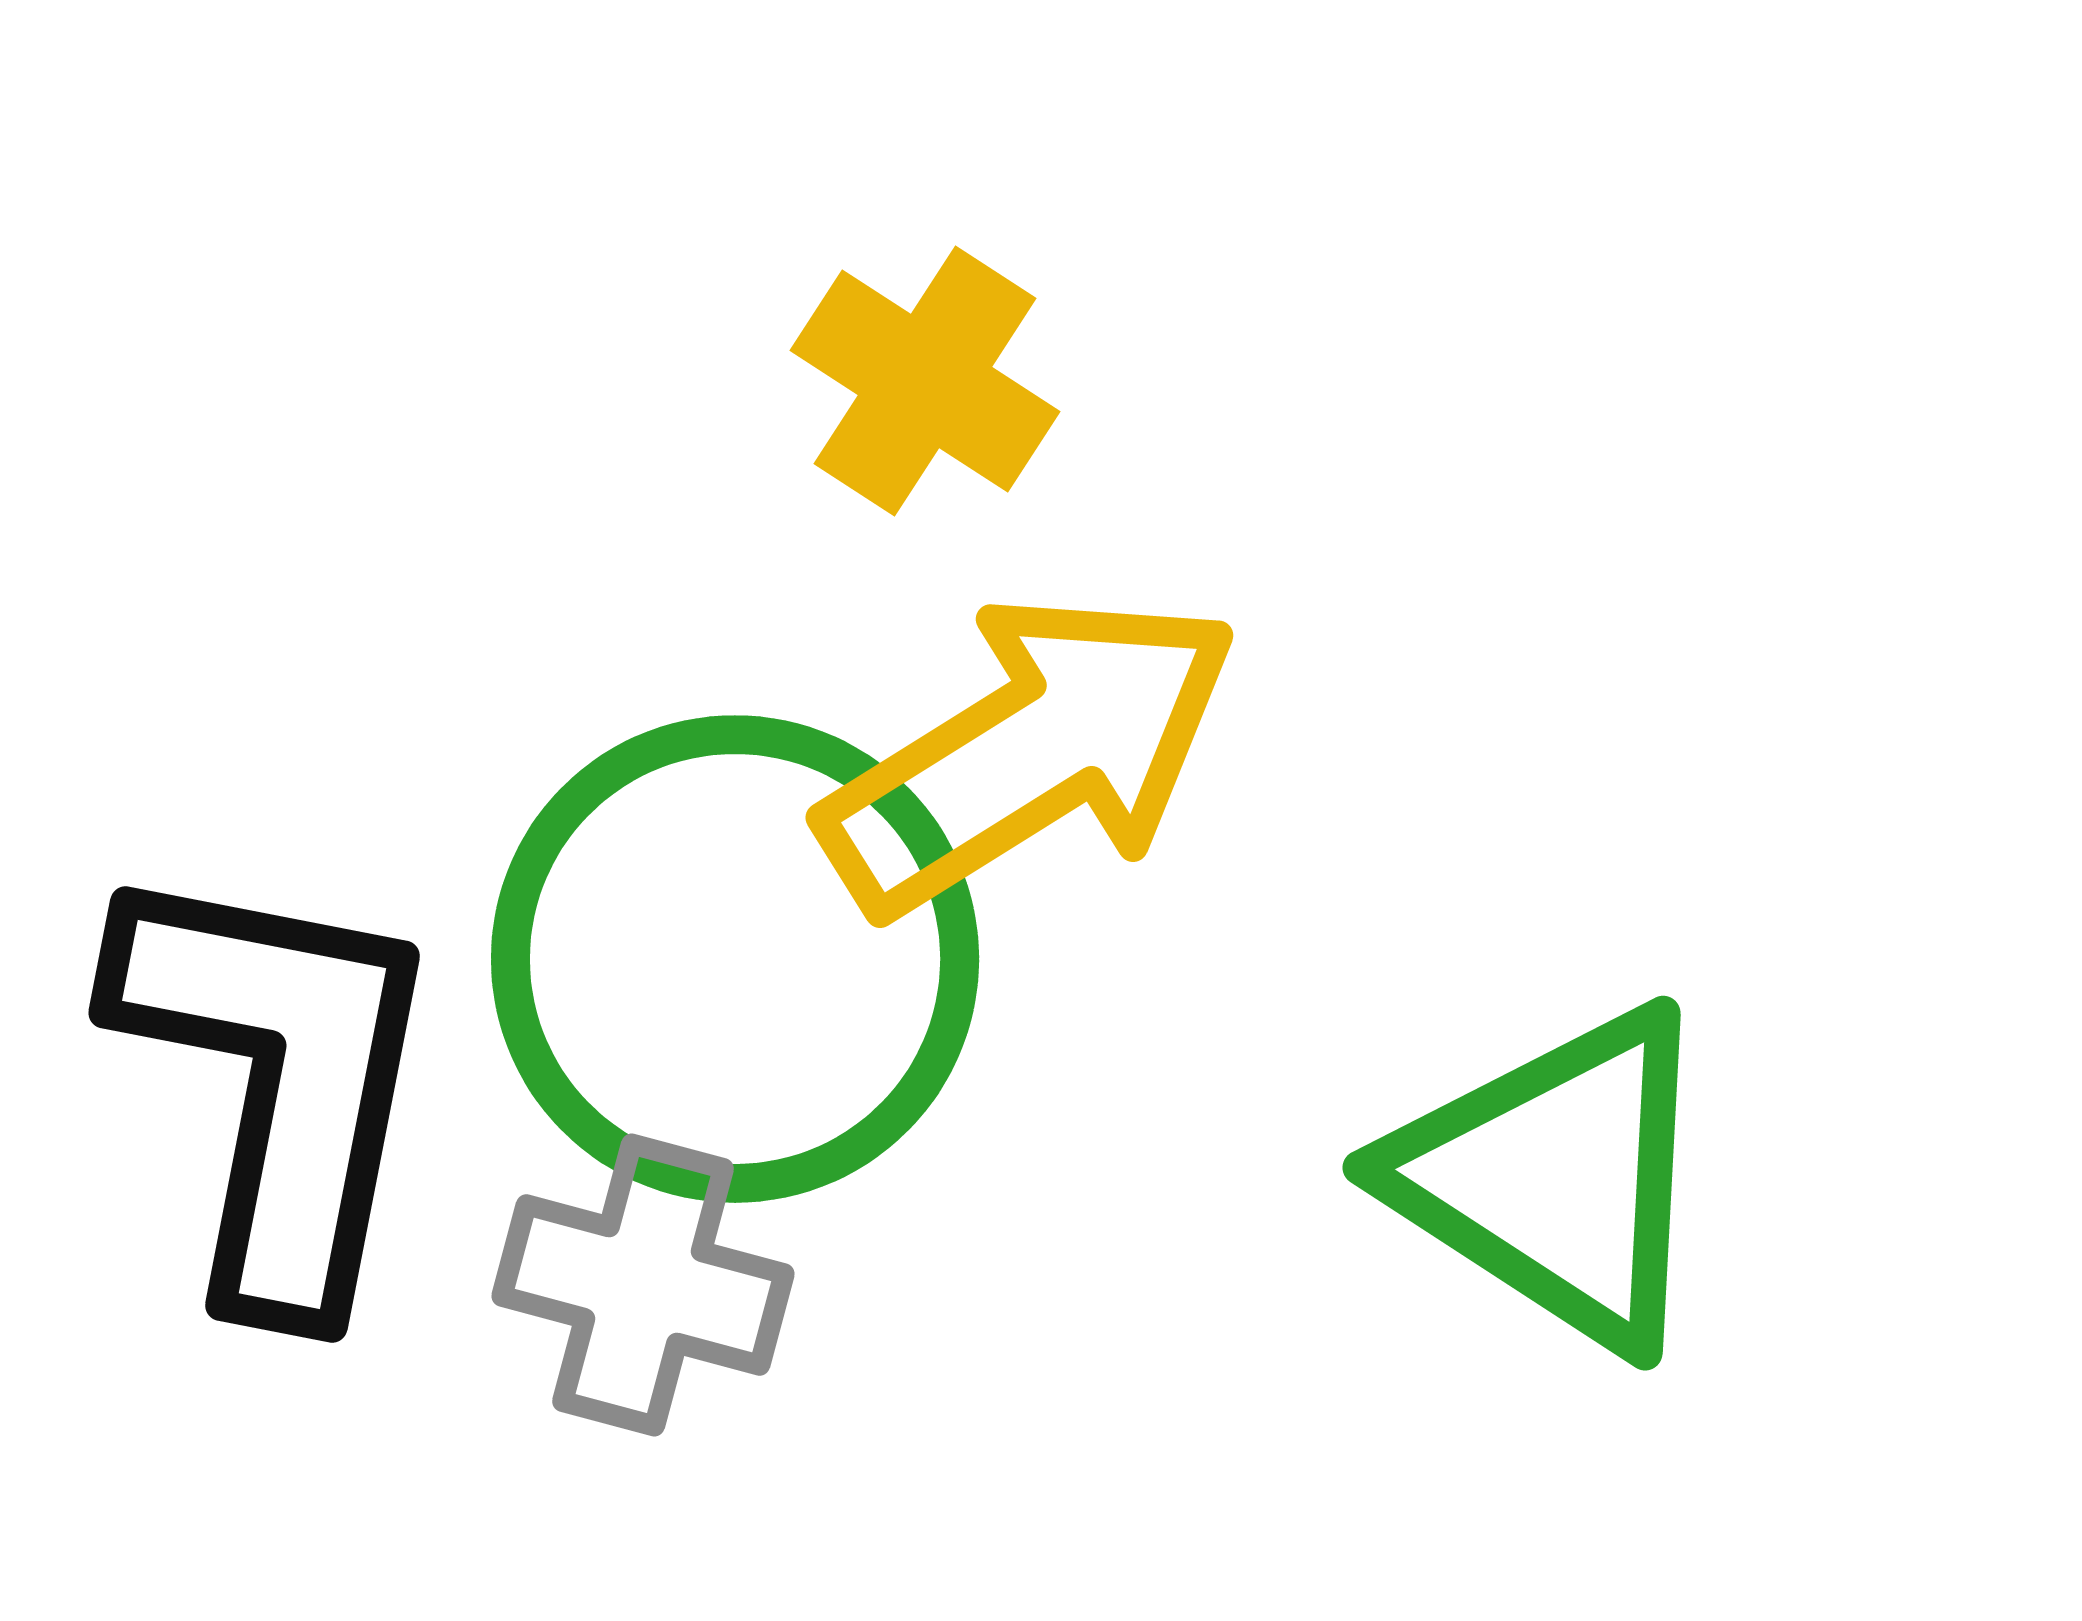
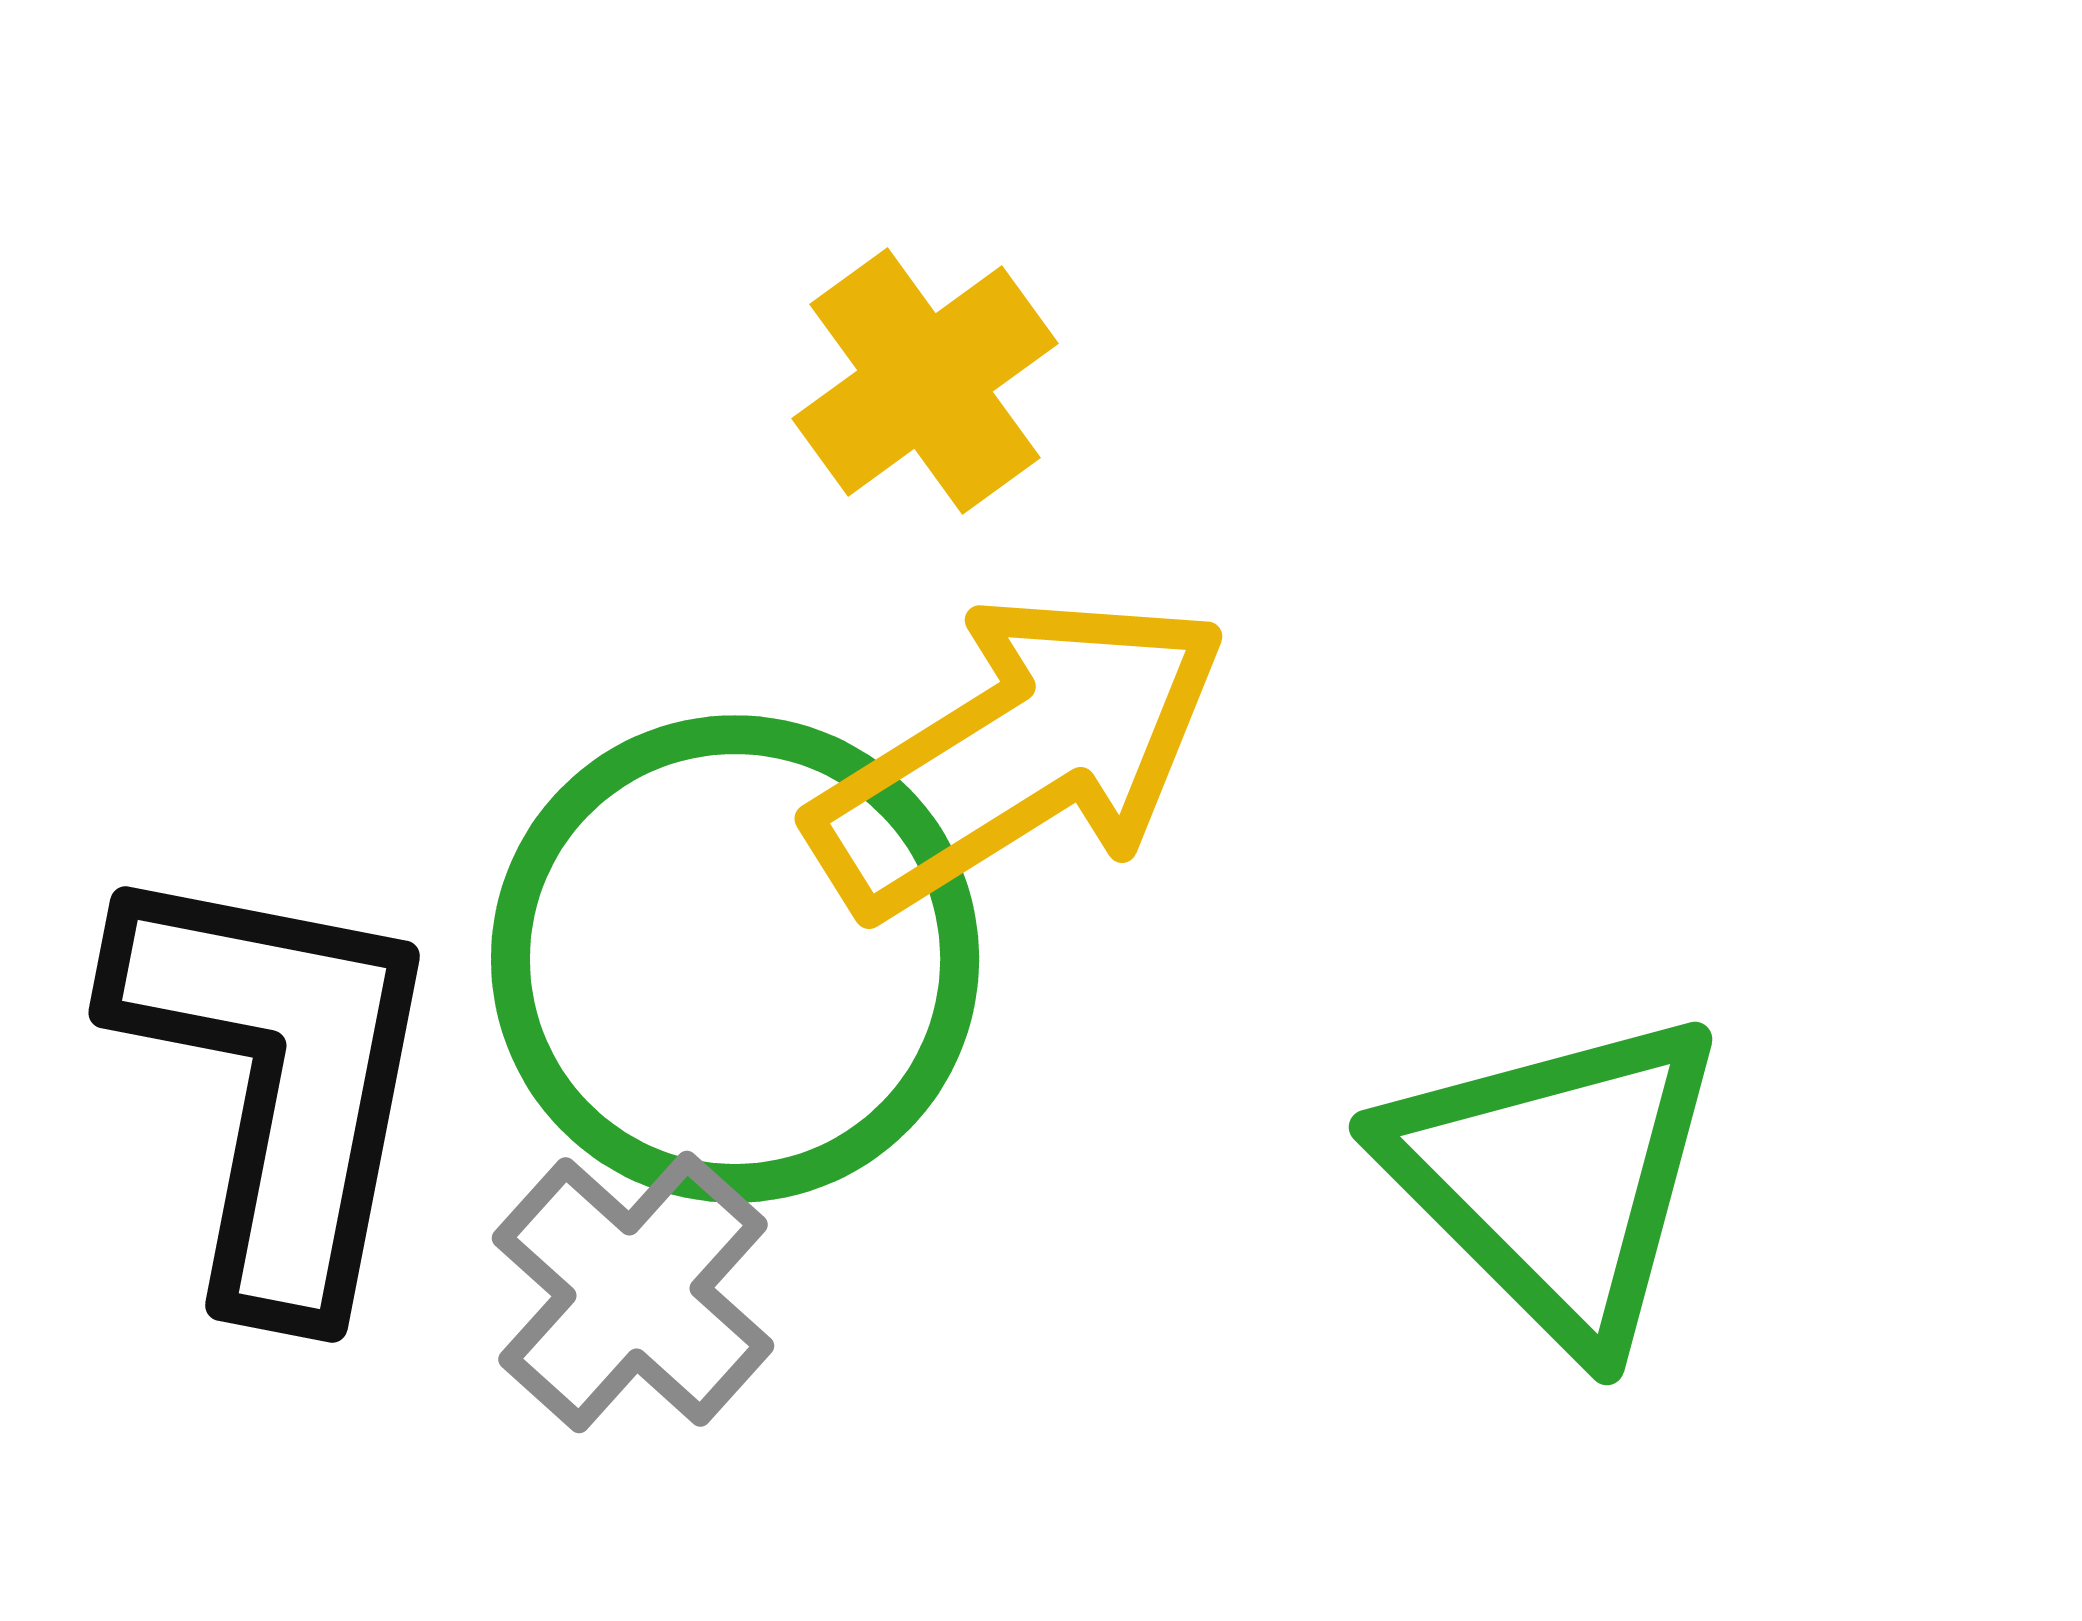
yellow cross: rotated 21 degrees clockwise
yellow arrow: moved 11 px left, 1 px down
green triangle: rotated 12 degrees clockwise
gray cross: moved 10 px left, 7 px down; rotated 27 degrees clockwise
